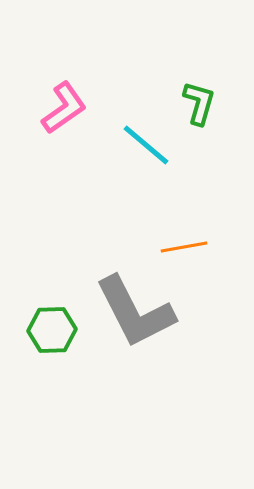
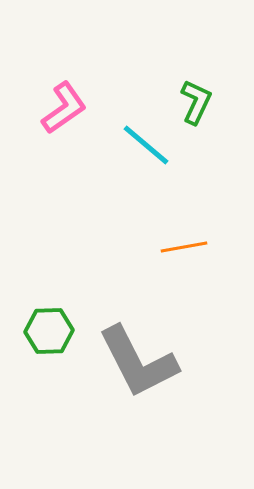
green L-shape: moved 3 px left, 1 px up; rotated 9 degrees clockwise
gray L-shape: moved 3 px right, 50 px down
green hexagon: moved 3 px left, 1 px down
